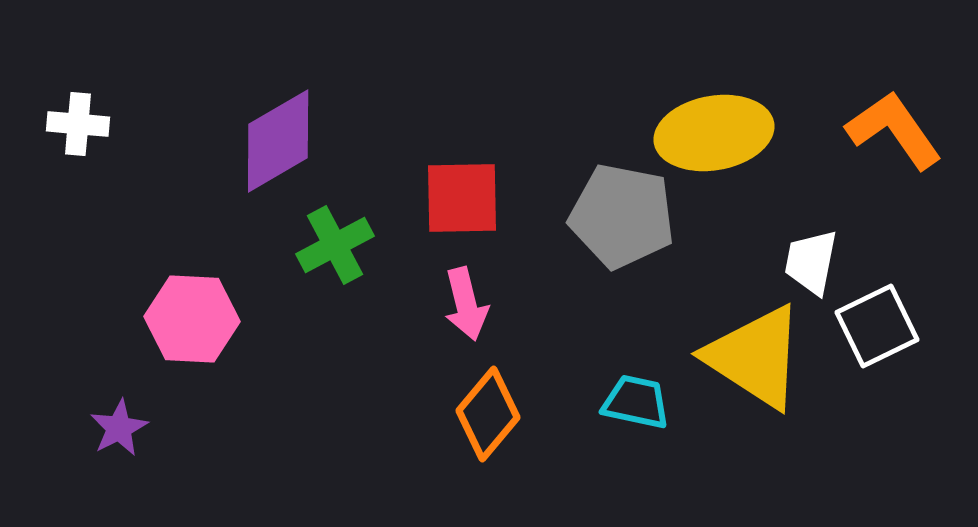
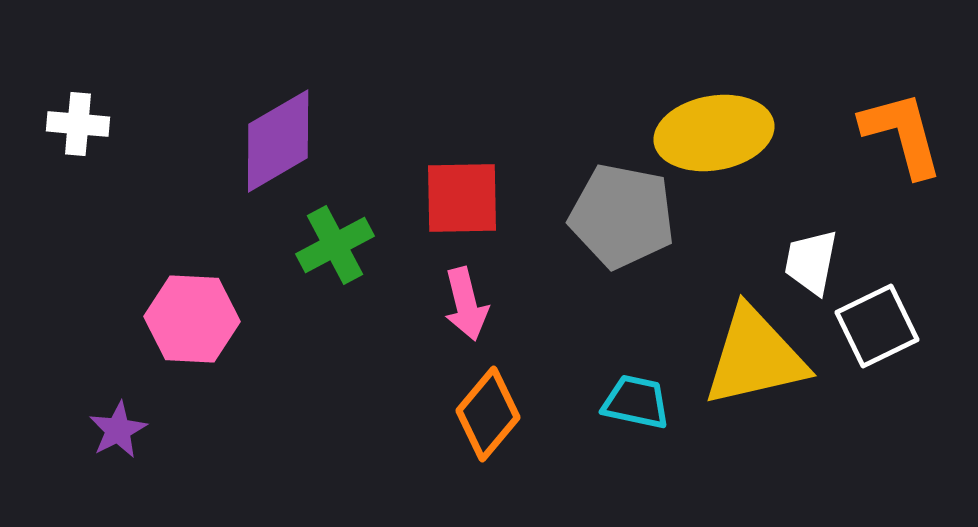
orange L-shape: moved 8 px right, 4 px down; rotated 20 degrees clockwise
yellow triangle: rotated 46 degrees counterclockwise
purple star: moved 1 px left, 2 px down
